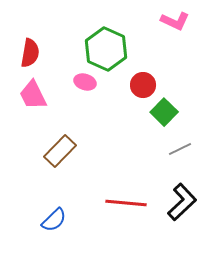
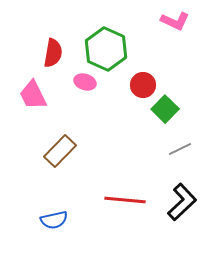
red semicircle: moved 23 px right
green square: moved 1 px right, 3 px up
red line: moved 1 px left, 3 px up
blue semicircle: rotated 32 degrees clockwise
